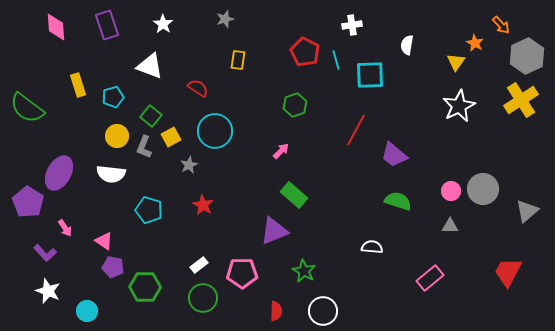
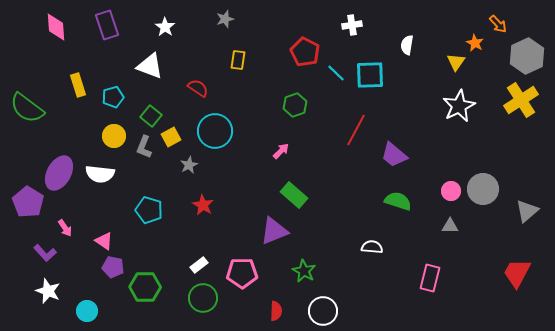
white star at (163, 24): moved 2 px right, 3 px down
orange arrow at (501, 25): moved 3 px left, 1 px up
cyan line at (336, 60): moved 13 px down; rotated 30 degrees counterclockwise
yellow circle at (117, 136): moved 3 px left
white semicircle at (111, 174): moved 11 px left
red trapezoid at (508, 272): moved 9 px right, 1 px down
pink rectangle at (430, 278): rotated 36 degrees counterclockwise
